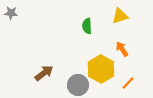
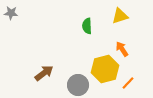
yellow hexagon: moved 4 px right; rotated 16 degrees clockwise
